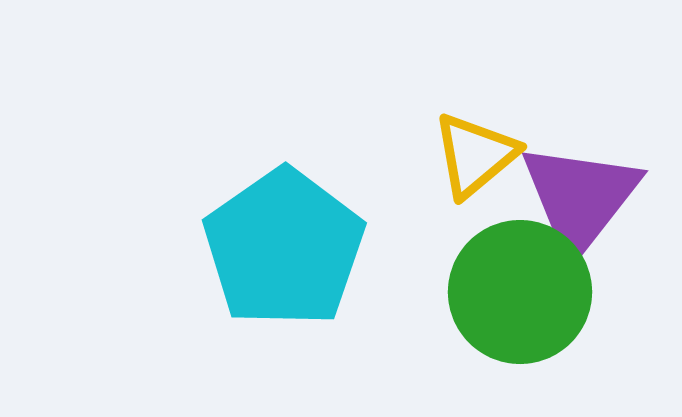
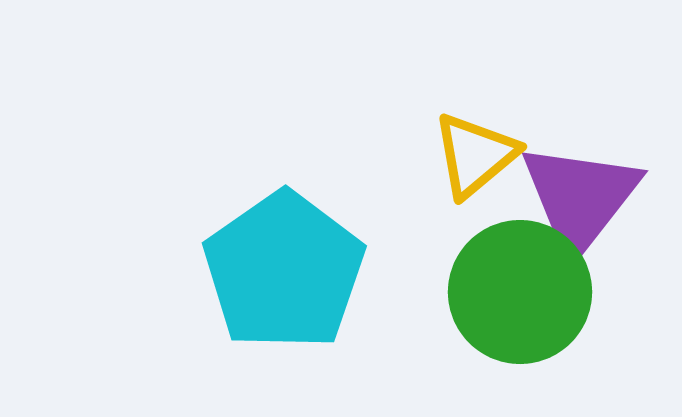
cyan pentagon: moved 23 px down
